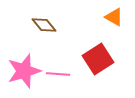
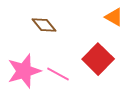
red square: rotated 12 degrees counterclockwise
pink line: rotated 25 degrees clockwise
